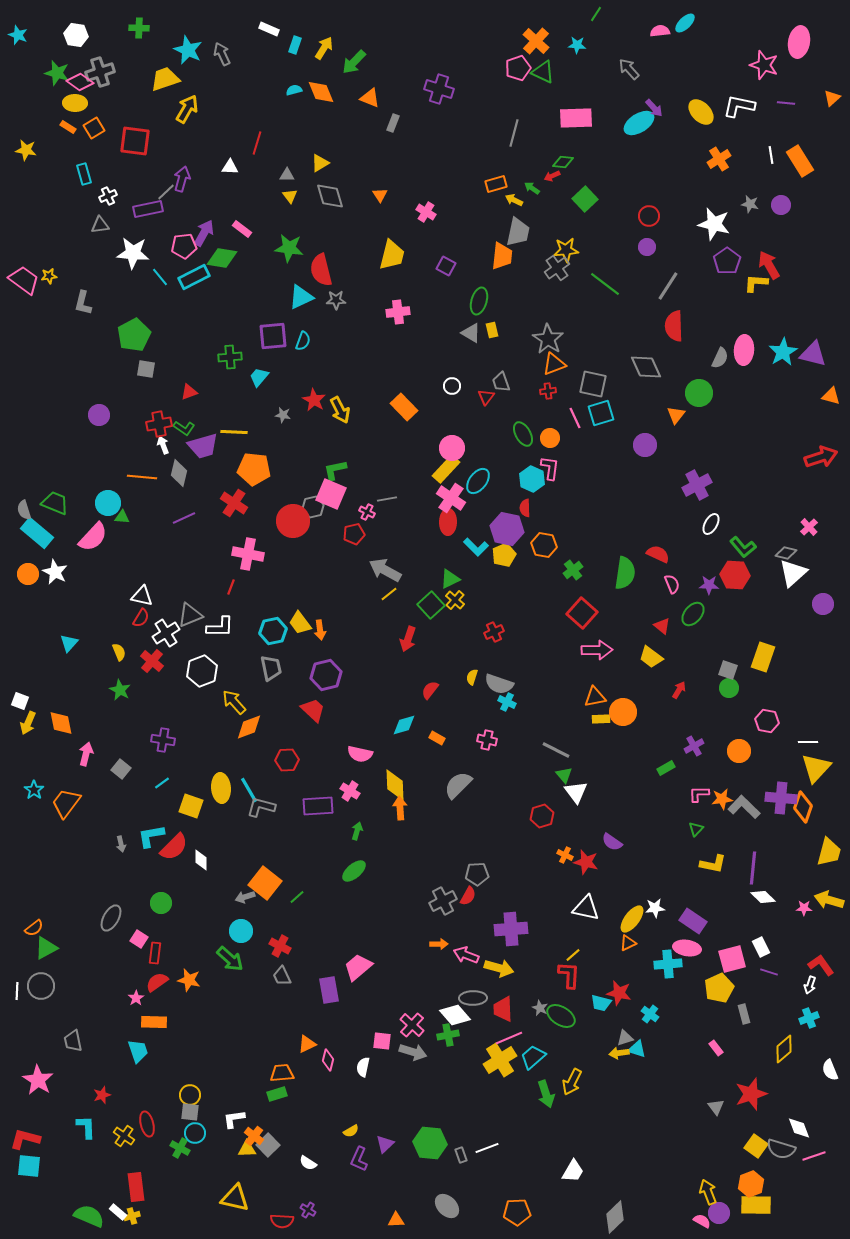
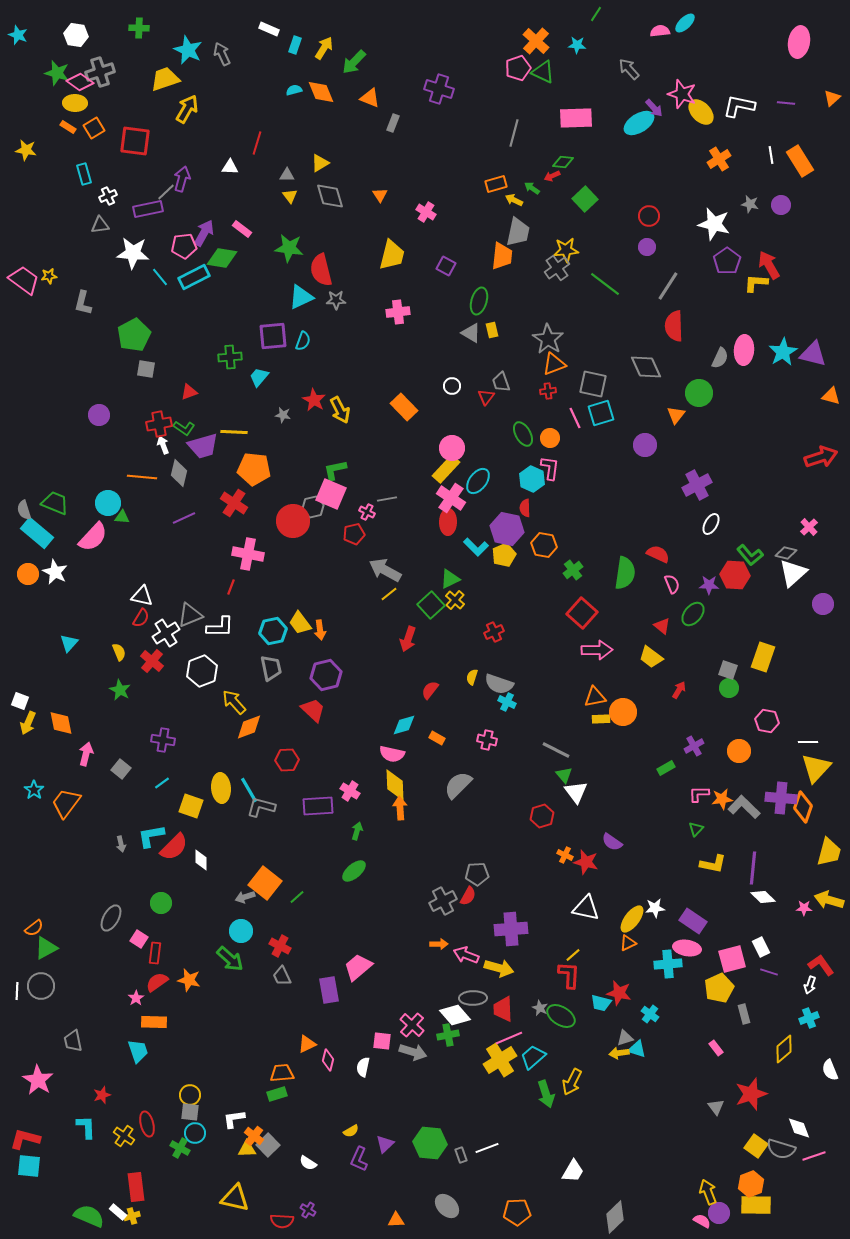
pink star at (764, 65): moved 82 px left, 29 px down
green L-shape at (743, 547): moved 7 px right, 8 px down
pink semicircle at (360, 754): moved 32 px right
